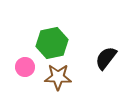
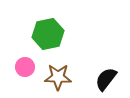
green hexagon: moved 4 px left, 9 px up
black semicircle: moved 21 px down
